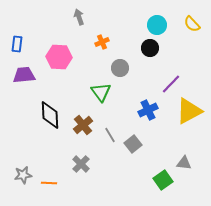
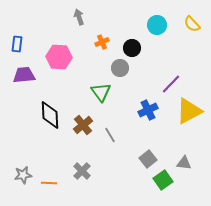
black circle: moved 18 px left
gray square: moved 15 px right, 15 px down
gray cross: moved 1 px right, 7 px down
